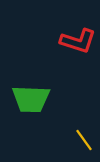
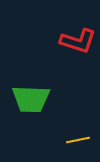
yellow line: moved 6 px left; rotated 65 degrees counterclockwise
